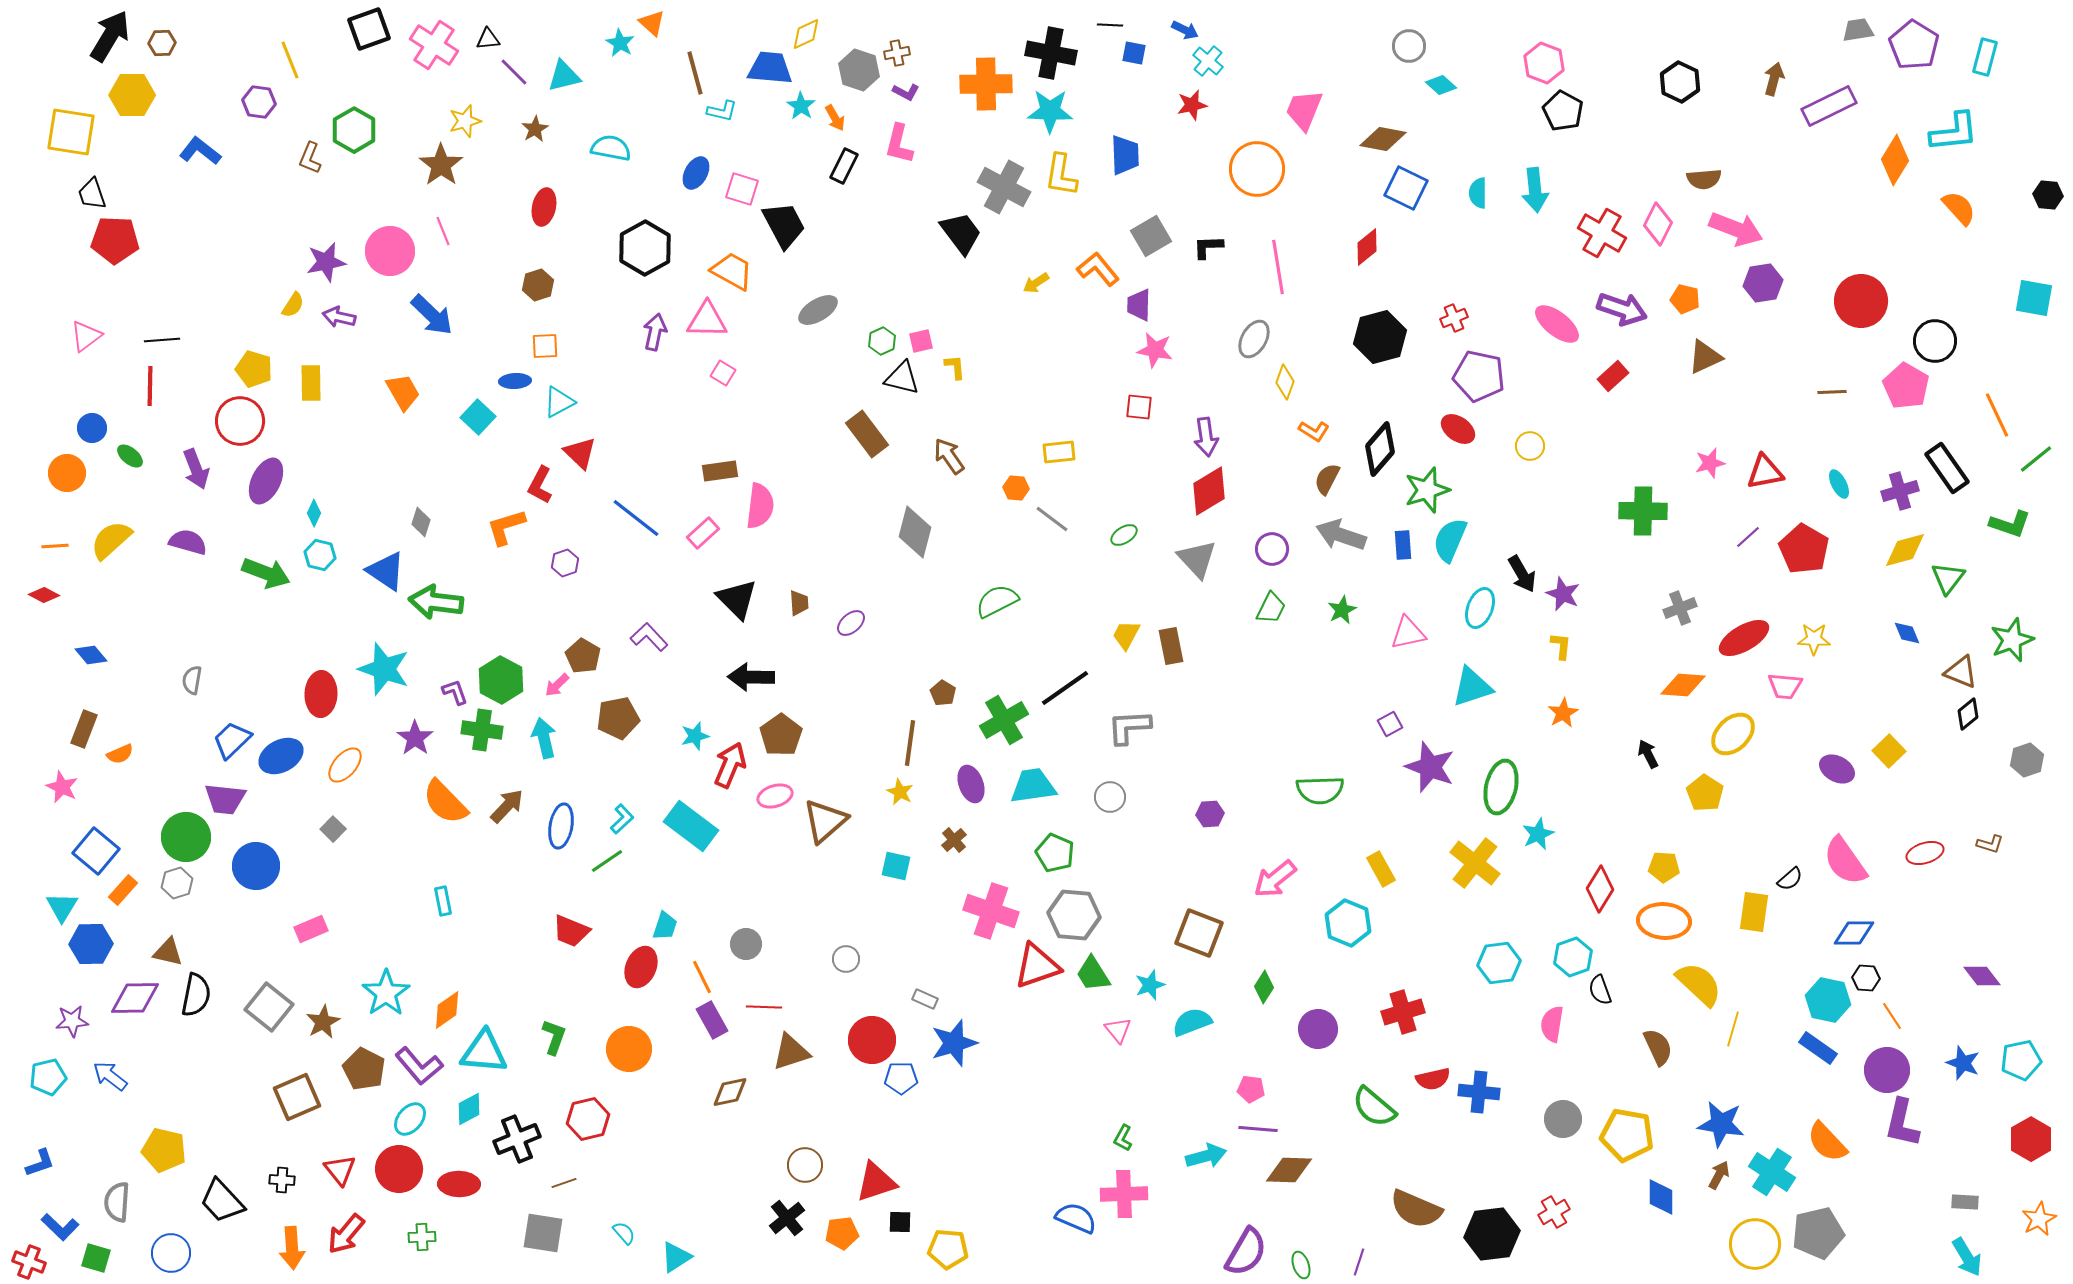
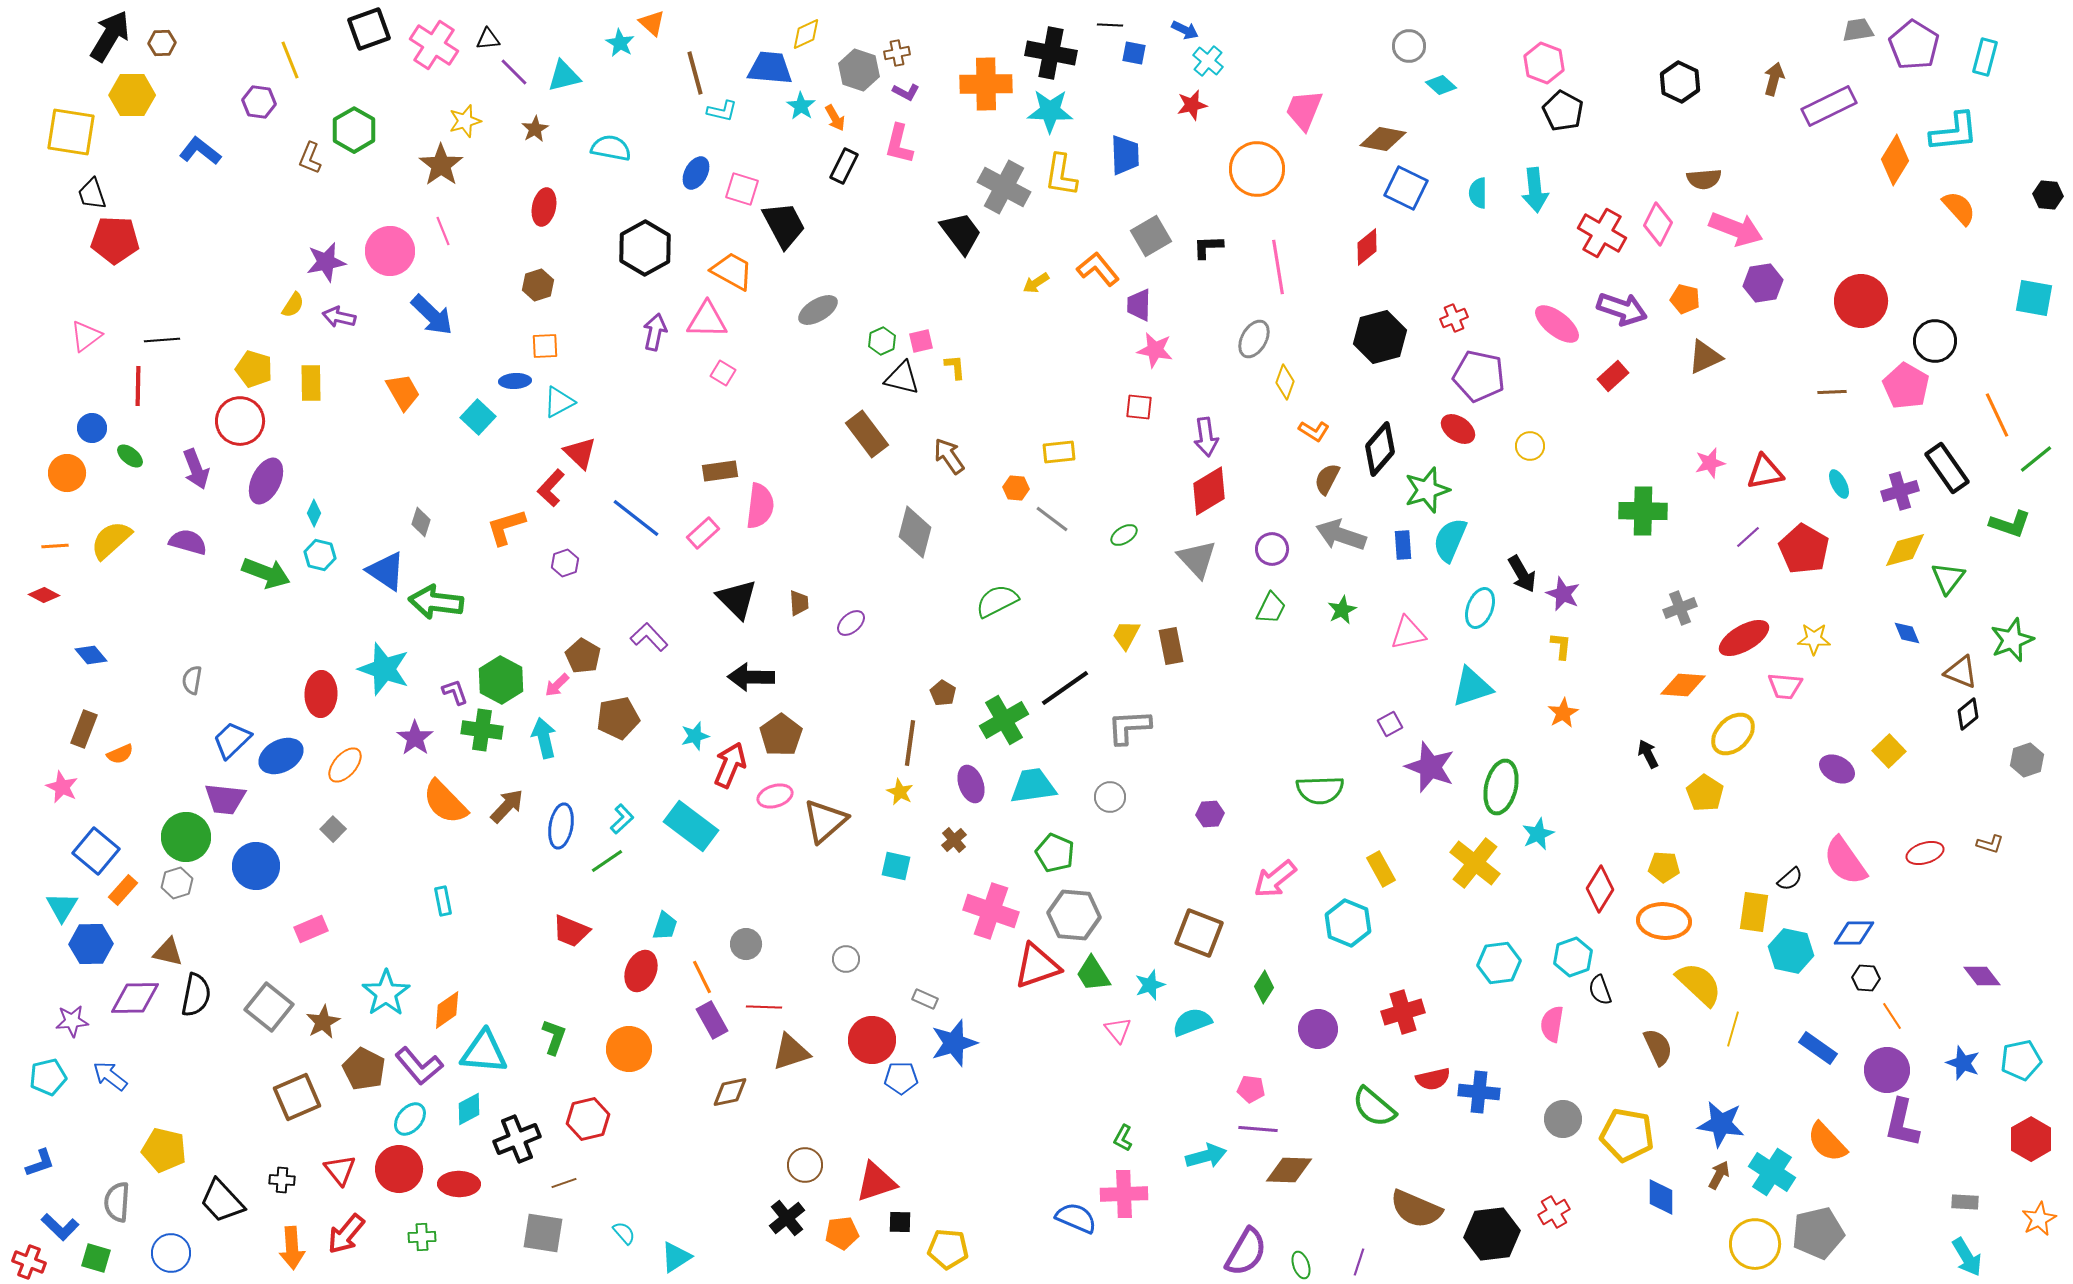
red line at (150, 386): moved 12 px left
red L-shape at (540, 485): moved 11 px right, 3 px down; rotated 15 degrees clockwise
red ellipse at (641, 967): moved 4 px down
cyan hexagon at (1828, 1000): moved 37 px left, 49 px up
